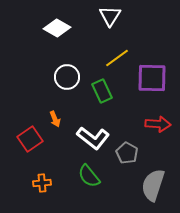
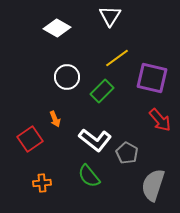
purple square: rotated 12 degrees clockwise
green rectangle: rotated 70 degrees clockwise
red arrow: moved 2 px right, 4 px up; rotated 45 degrees clockwise
white L-shape: moved 2 px right, 2 px down
